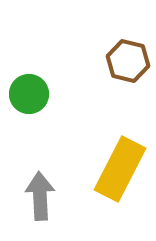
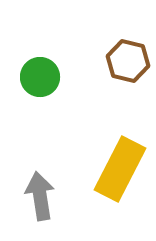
green circle: moved 11 px right, 17 px up
gray arrow: rotated 6 degrees counterclockwise
